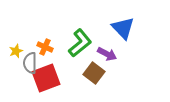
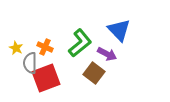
blue triangle: moved 4 px left, 2 px down
yellow star: moved 3 px up; rotated 24 degrees counterclockwise
